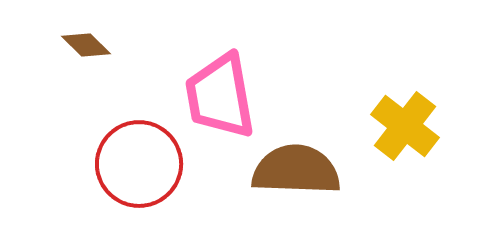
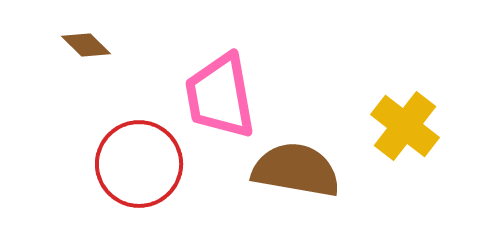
brown semicircle: rotated 8 degrees clockwise
